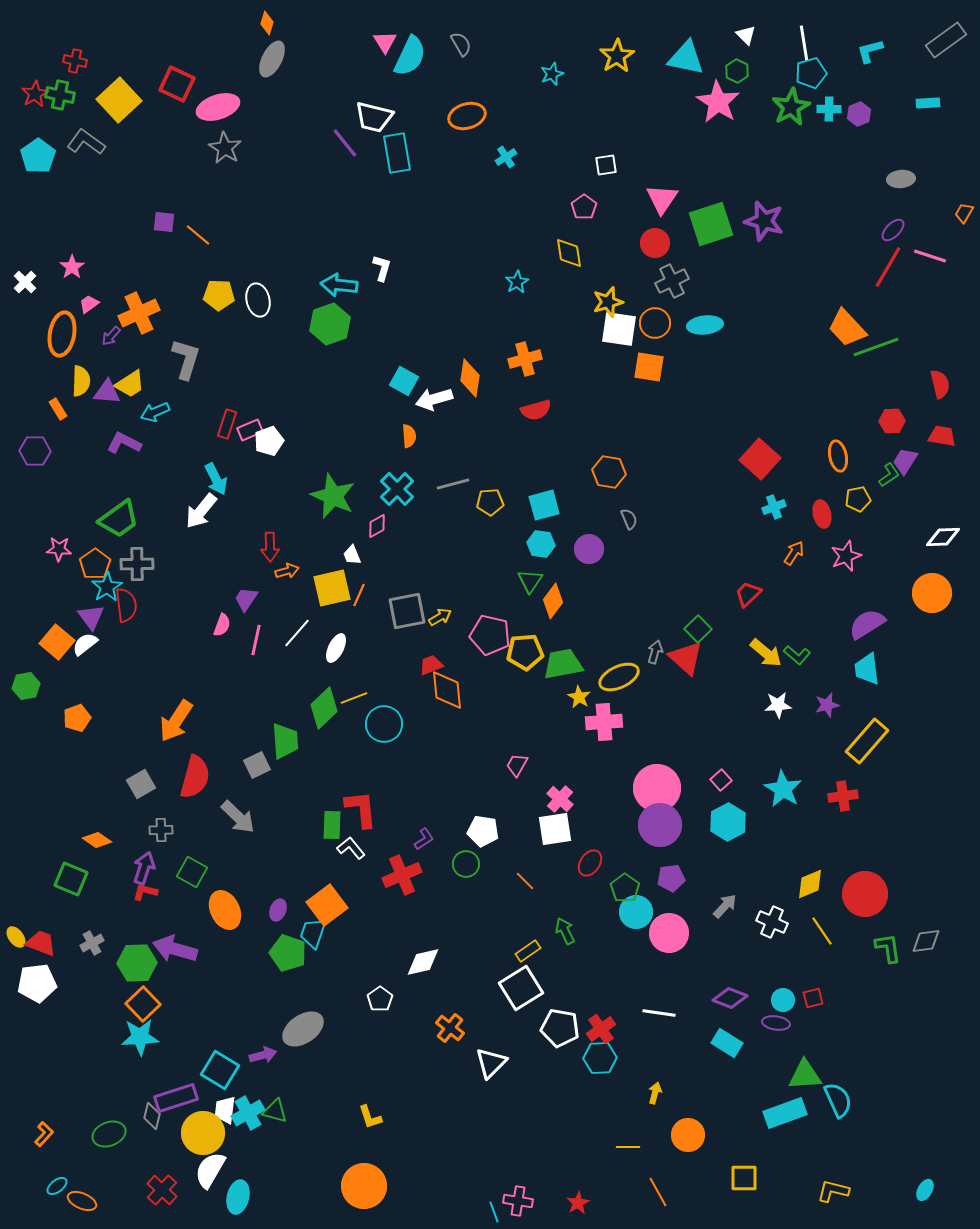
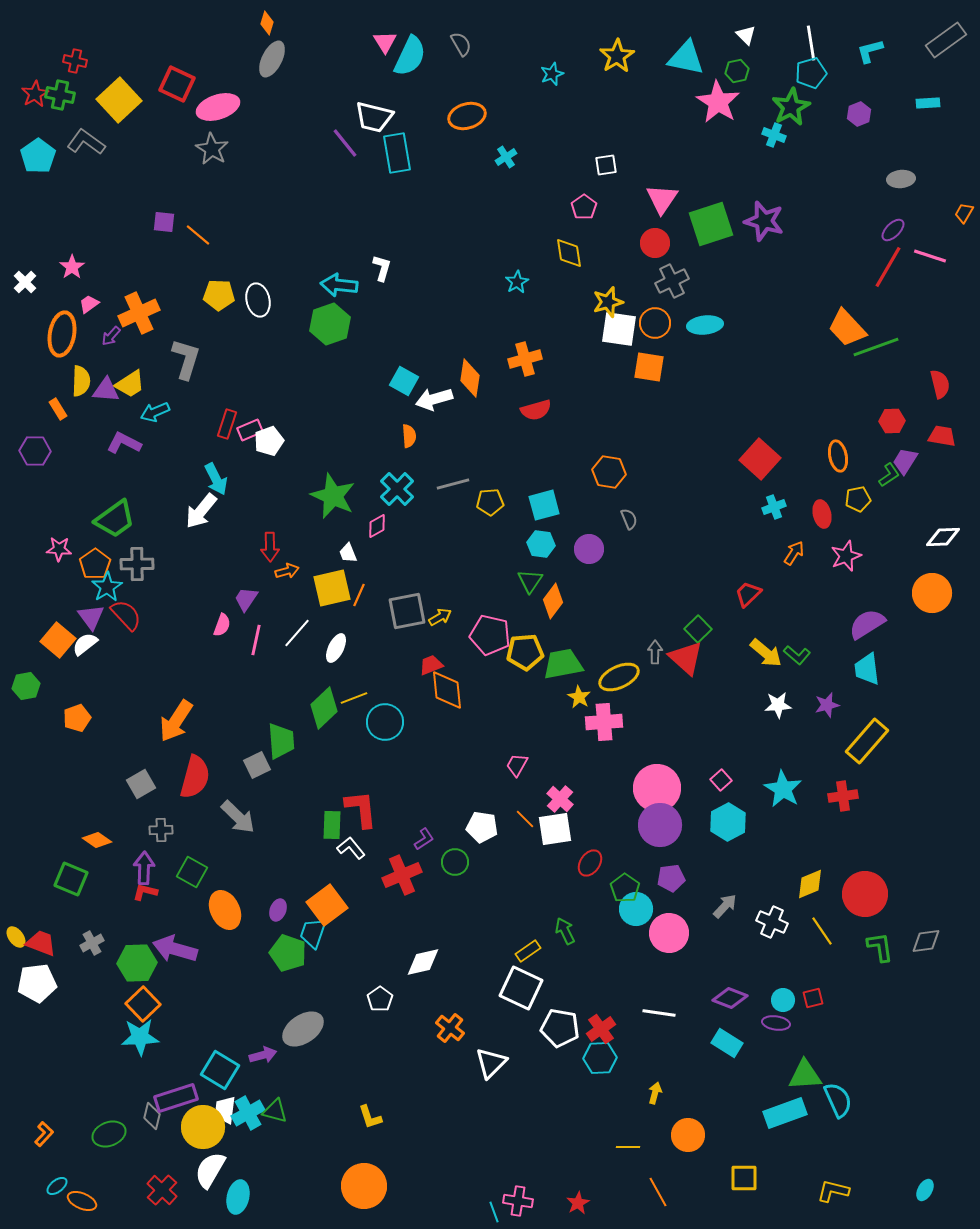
white line at (804, 43): moved 7 px right
green hexagon at (737, 71): rotated 20 degrees clockwise
cyan cross at (829, 109): moved 55 px left, 26 px down; rotated 20 degrees clockwise
gray star at (225, 148): moved 13 px left, 1 px down
purple triangle at (107, 392): moved 1 px left, 2 px up
green trapezoid at (119, 519): moved 4 px left
white trapezoid at (352, 555): moved 4 px left, 2 px up
red semicircle at (126, 605): moved 10 px down; rotated 36 degrees counterclockwise
orange square at (57, 642): moved 1 px right, 2 px up
gray arrow at (655, 652): rotated 15 degrees counterclockwise
cyan circle at (384, 724): moved 1 px right, 2 px up
green trapezoid at (285, 741): moved 4 px left
white pentagon at (483, 831): moved 1 px left, 4 px up
green circle at (466, 864): moved 11 px left, 2 px up
purple arrow at (144, 868): rotated 16 degrees counterclockwise
orange line at (525, 881): moved 62 px up
cyan circle at (636, 912): moved 3 px up
green L-shape at (888, 948): moved 8 px left, 1 px up
white square at (521, 988): rotated 33 degrees counterclockwise
yellow circle at (203, 1133): moved 6 px up
